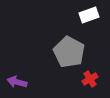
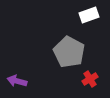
purple arrow: moved 1 px up
